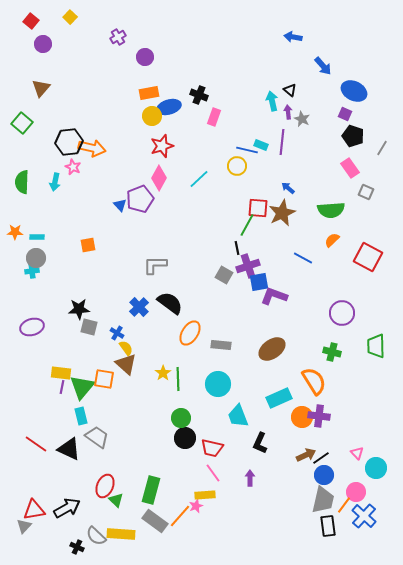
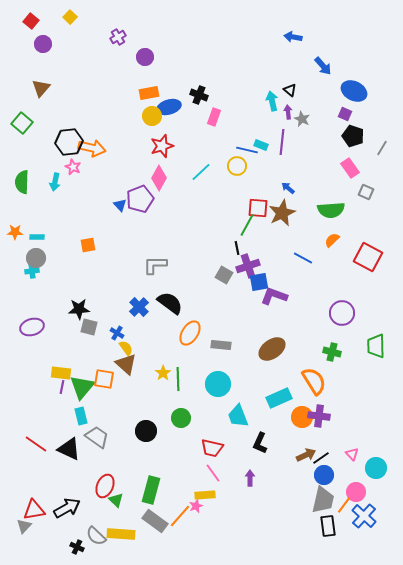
cyan line at (199, 179): moved 2 px right, 7 px up
black circle at (185, 438): moved 39 px left, 7 px up
pink triangle at (357, 453): moved 5 px left, 1 px down
